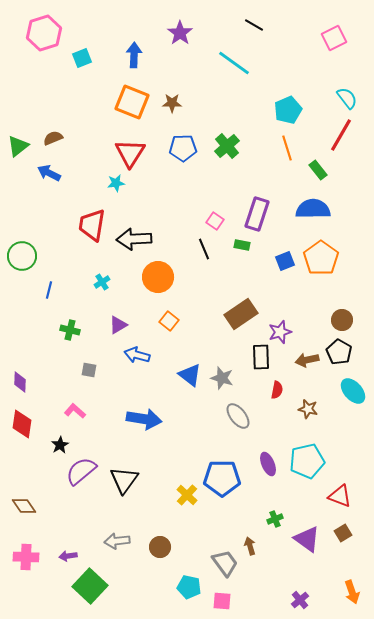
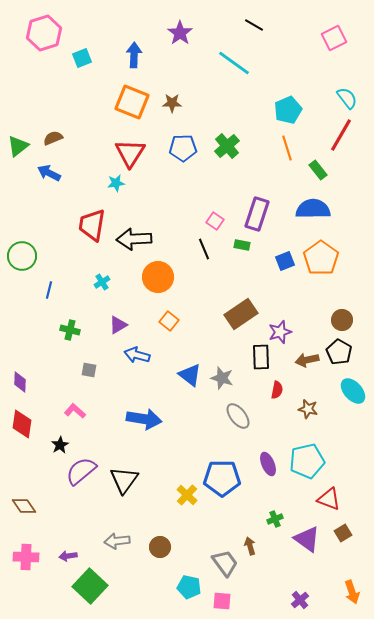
red triangle at (340, 496): moved 11 px left, 3 px down
